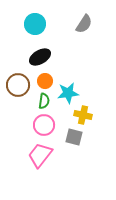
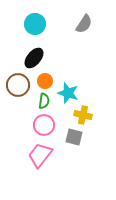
black ellipse: moved 6 px left, 1 px down; rotated 20 degrees counterclockwise
cyan star: rotated 25 degrees clockwise
